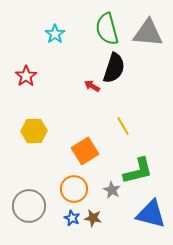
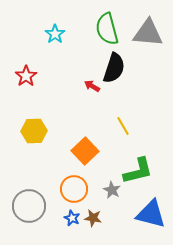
orange square: rotated 12 degrees counterclockwise
